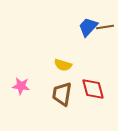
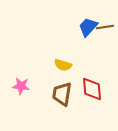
red diamond: moved 1 px left; rotated 10 degrees clockwise
